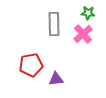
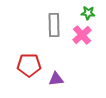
gray rectangle: moved 1 px down
pink cross: moved 1 px left, 1 px down
red pentagon: moved 2 px left; rotated 10 degrees clockwise
